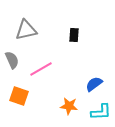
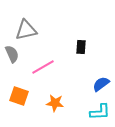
black rectangle: moved 7 px right, 12 px down
gray semicircle: moved 6 px up
pink line: moved 2 px right, 2 px up
blue semicircle: moved 7 px right
orange star: moved 14 px left, 3 px up
cyan L-shape: moved 1 px left
